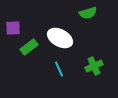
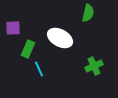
green semicircle: rotated 60 degrees counterclockwise
green rectangle: moved 1 px left, 2 px down; rotated 30 degrees counterclockwise
cyan line: moved 20 px left
